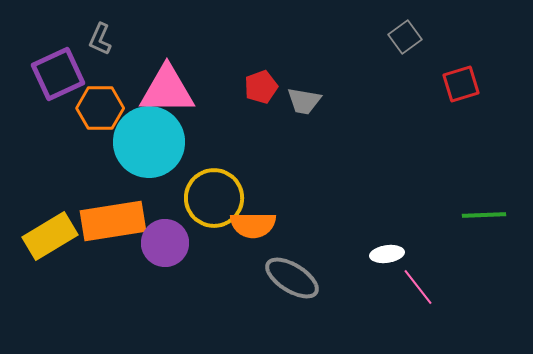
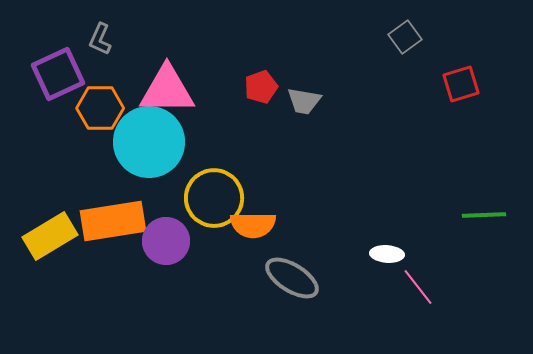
purple circle: moved 1 px right, 2 px up
white ellipse: rotated 12 degrees clockwise
